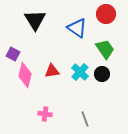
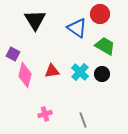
red circle: moved 6 px left
green trapezoid: moved 3 px up; rotated 25 degrees counterclockwise
pink cross: rotated 24 degrees counterclockwise
gray line: moved 2 px left, 1 px down
